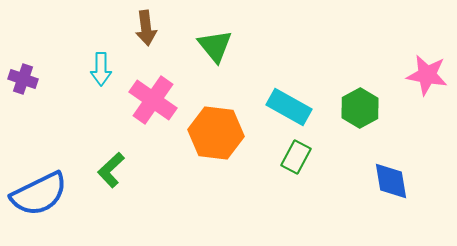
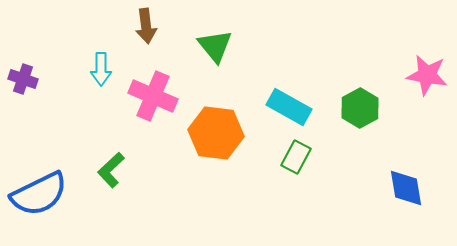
brown arrow: moved 2 px up
pink cross: moved 4 px up; rotated 12 degrees counterclockwise
blue diamond: moved 15 px right, 7 px down
